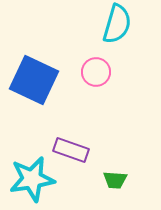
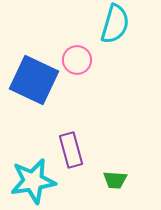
cyan semicircle: moved 2 px left
pink circle: moved 19 px left, 12 px up
purple rectangle: rotated 56 degrees clockwise
cyan star: moved 1 px right, 2 px down
